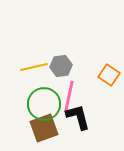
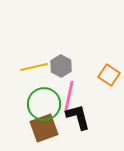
gray hexagon: rotated 25 degrees counterclockwise
